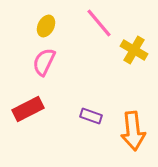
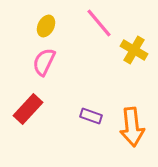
red rectangle: rotated 20 degrees counterclockwise
orange arrow: moved 1 px left, 4 px up
